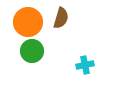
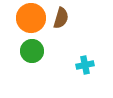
orange circle: moved 3 px right, 4 px up
